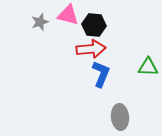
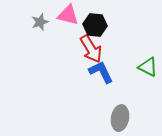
black hexagon: moved 1 px right
red arrow: rotated 64 degrees clockwise
green triangle: rotated 25 degrees clockwise
blue L-shape: moved 2 px up; rotated 48 degrees counterclockwise
gray ellipse: moved 1 px down; rotated 15 degrees clockwise
